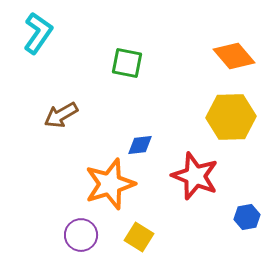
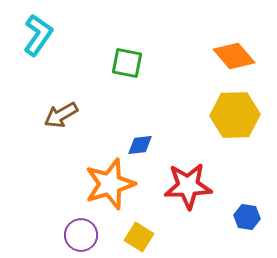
cyan L-shape: moved 2 px down
yellow hexagon: moved 4 px right, 2 px up
red star: moved 7 px left, 10 px down; rotated 24 degrees counterclockwise
blue hexagon: rotated 20 degrees clockwise
